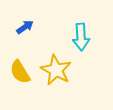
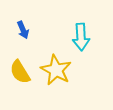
blue arrow: moved 2 px left, 3 px down; rotated 102 degrees clockwise
